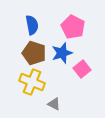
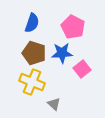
blue semicircle: moved 2 px up; rotated 30 degrees clockwise
blue star: rotated 15 degrees clockwise
gray triangle: rotated 16 degrees clockwise
